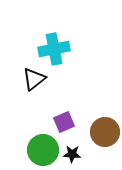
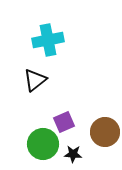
cyan cross: moved 6 px left, 9 px up
black triangle: moved 1 px right, 1 px down
green circle: moved 6 px up
black star: moved 1 px right
